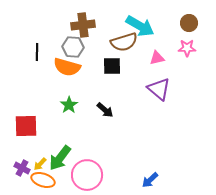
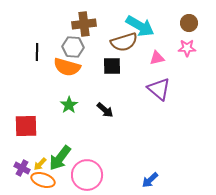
brown cross: moved 1 px right, 1 px up
